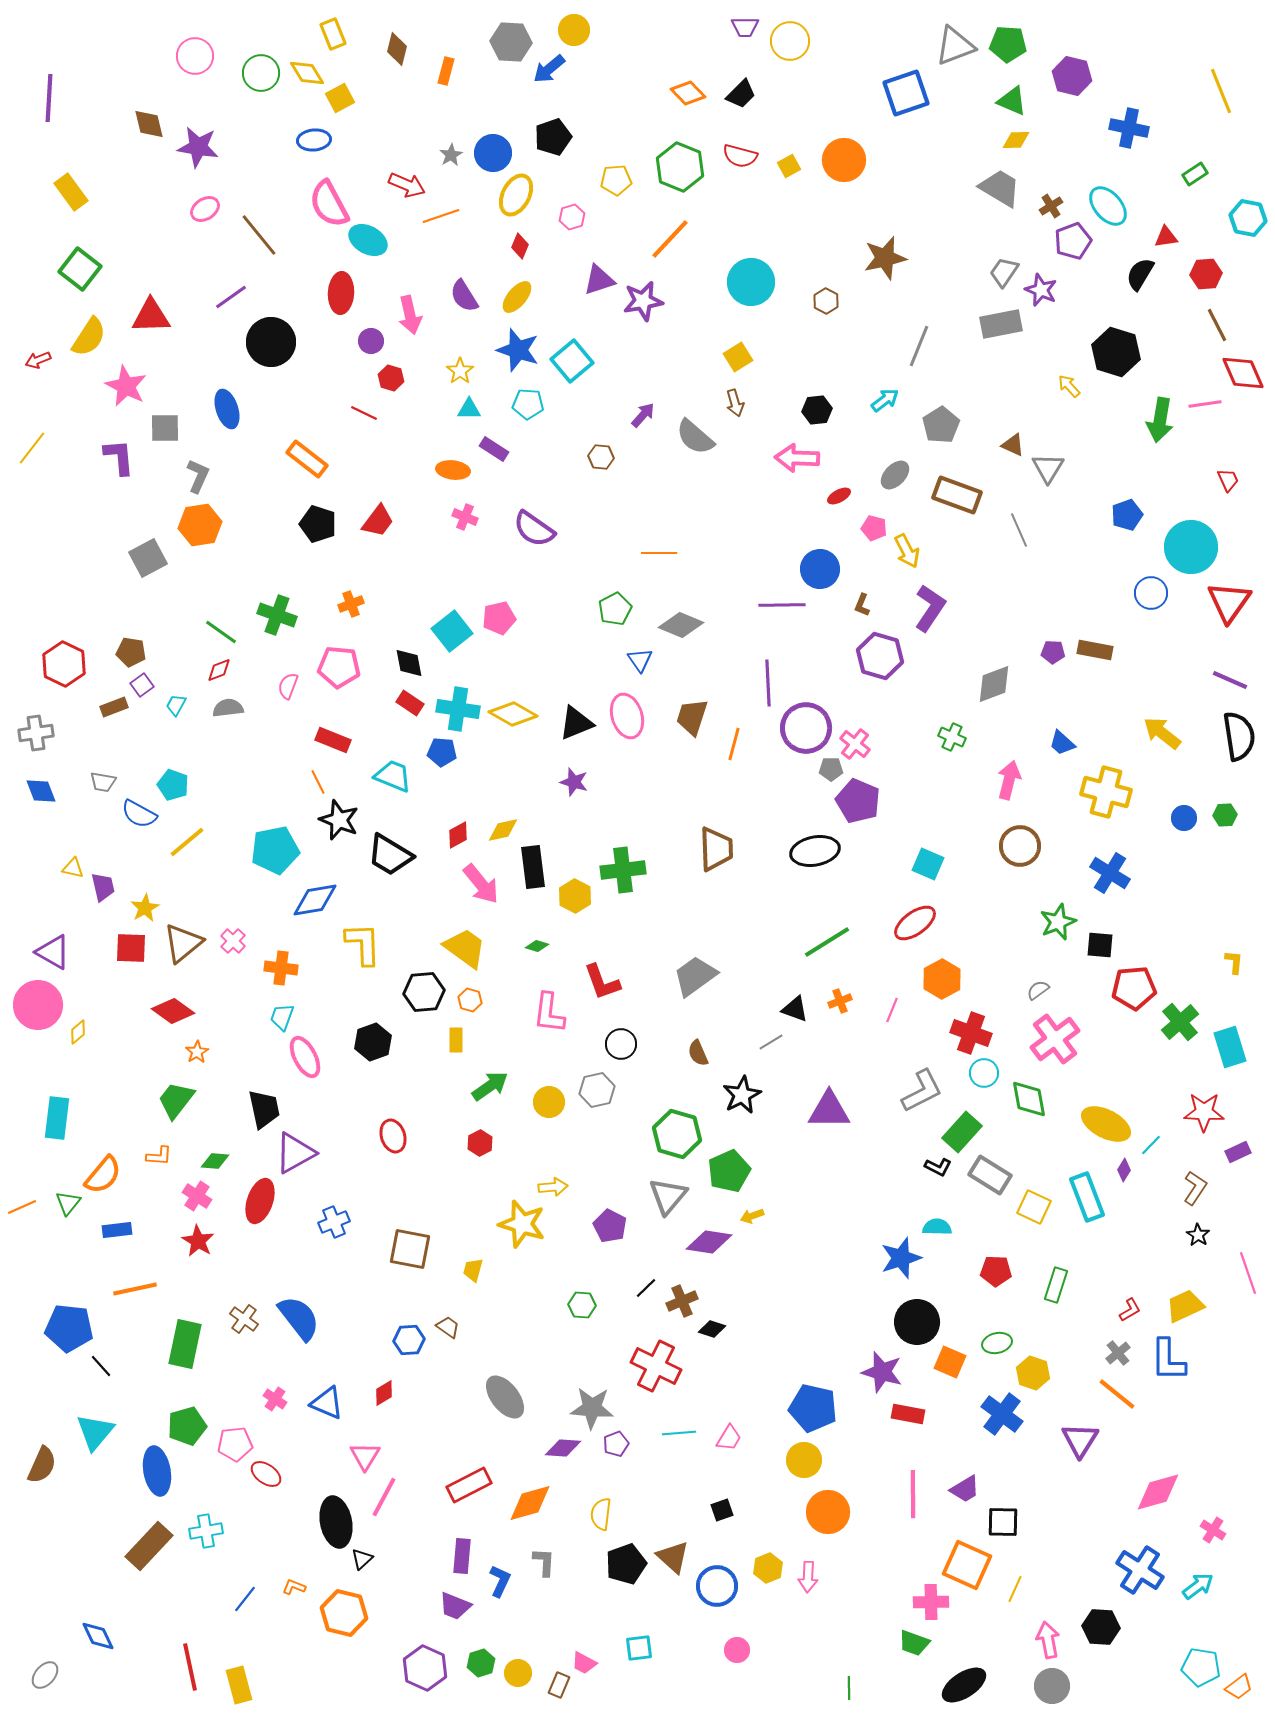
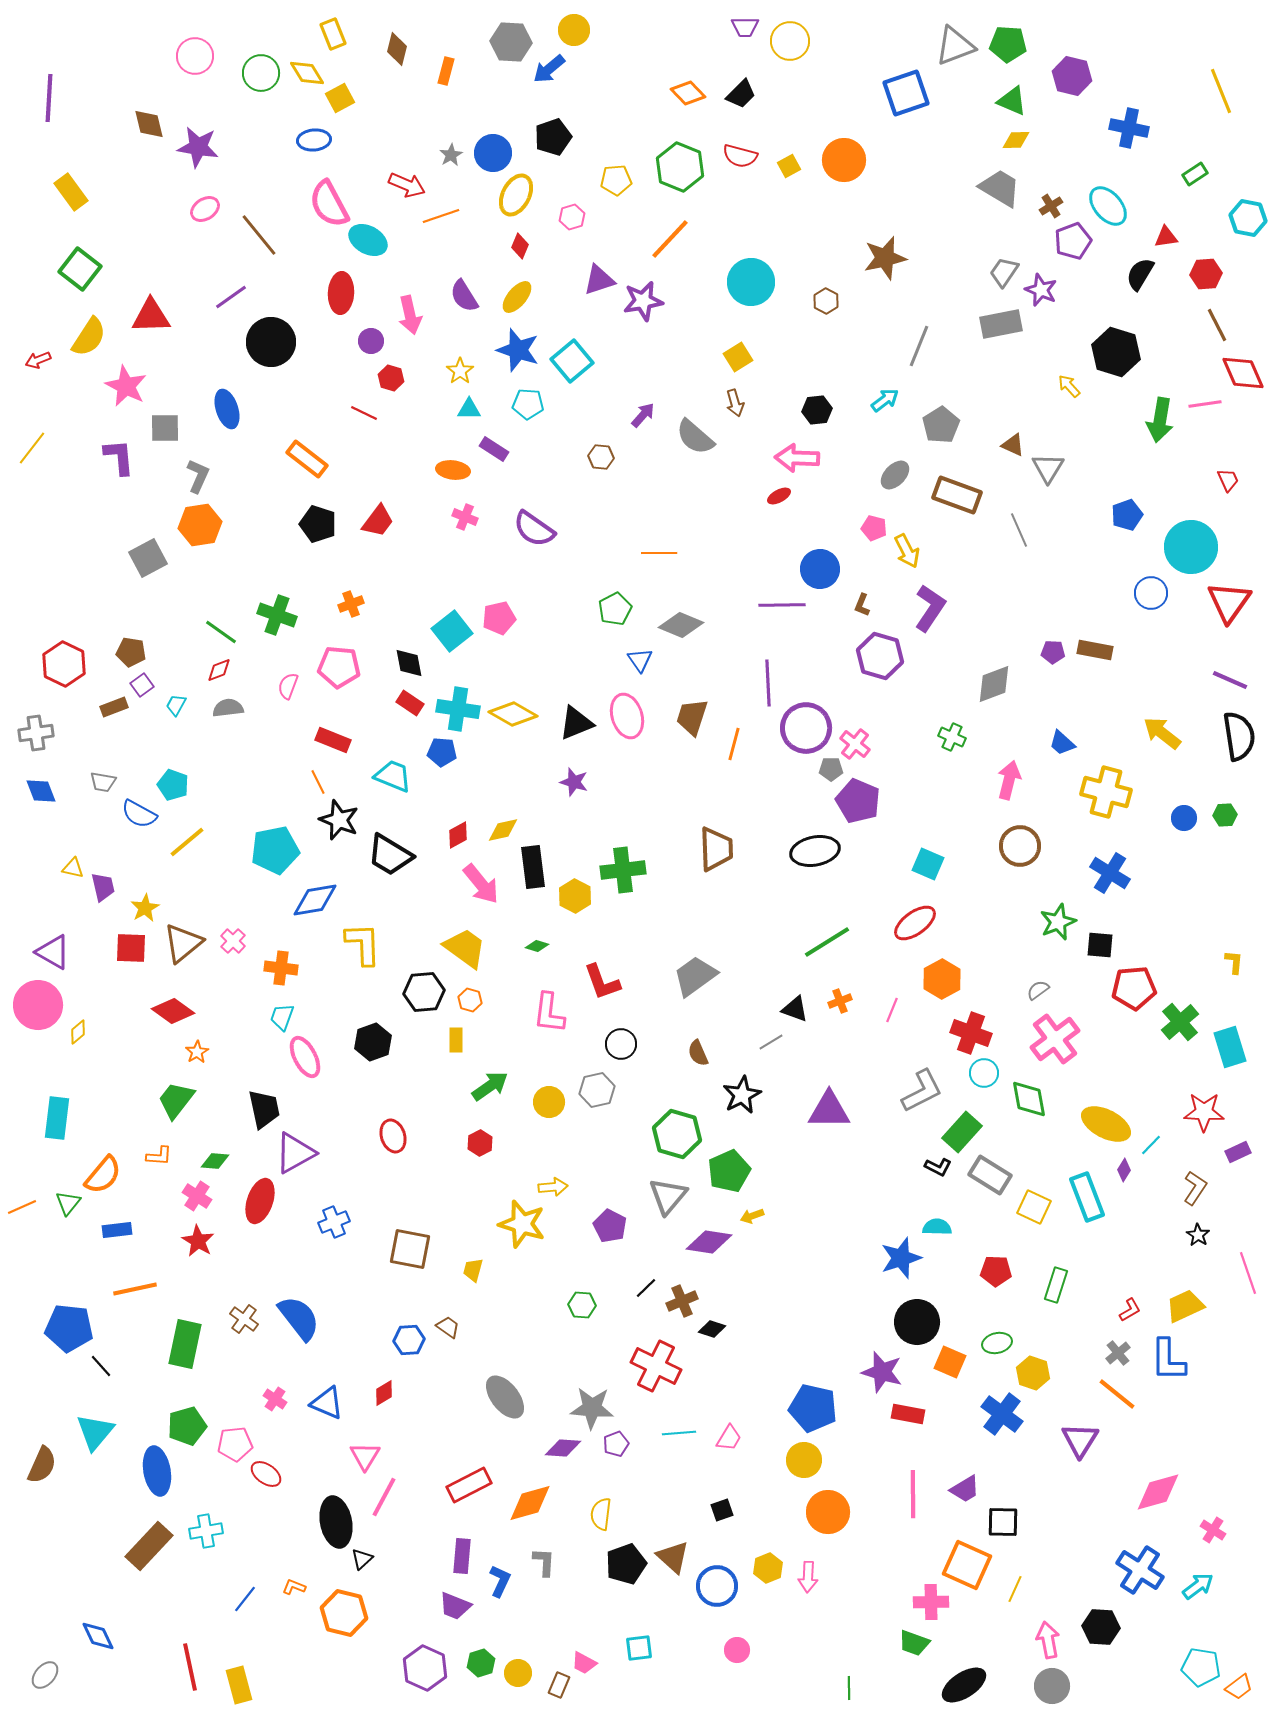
red ellipse at (839, 496): moved 60 px left
